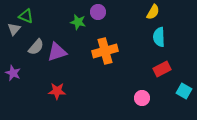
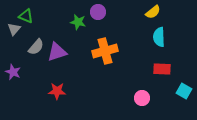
yellow semicircle: rotated 21 degrees clockwise
red rectangle: rotated 30 degrees clockwise
purple star: moved 1 px up
